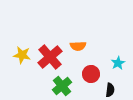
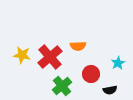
black semicircle: rotated 72 degrees clockwise
